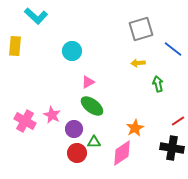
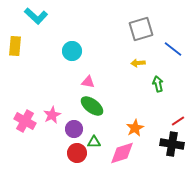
pink triangle: rotated 40 degrees clockwise
pink star: rotated 18 degrees clockwise
black cross: moved 4 px up
pink diamond: rotated 16 degrees clockwise
